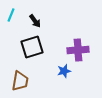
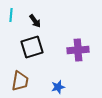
cyan line: rotated 16 degrees counterclockwise
blue star: moved 6 px left, 16 px down
